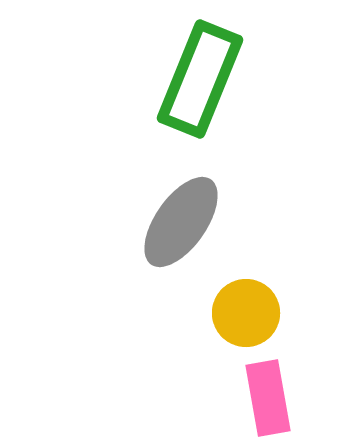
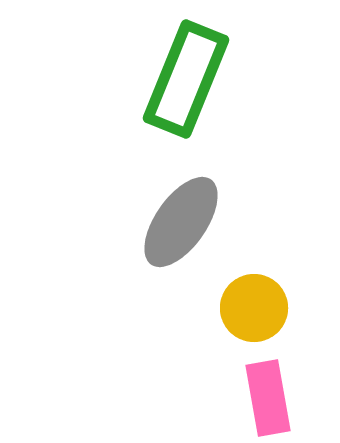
green rectangle: moved 14 px left
yellow circle: moved 8 px right, 5 px up
